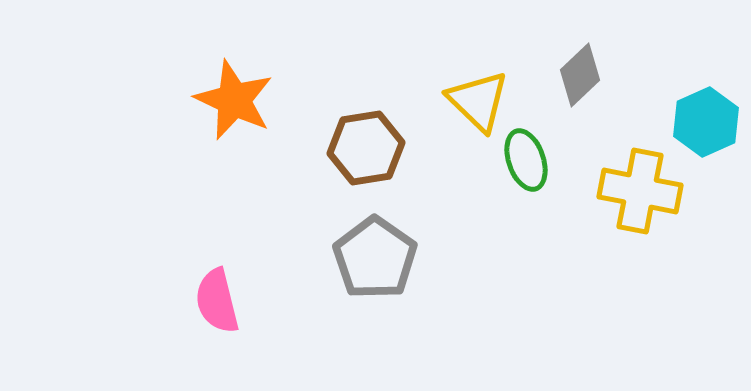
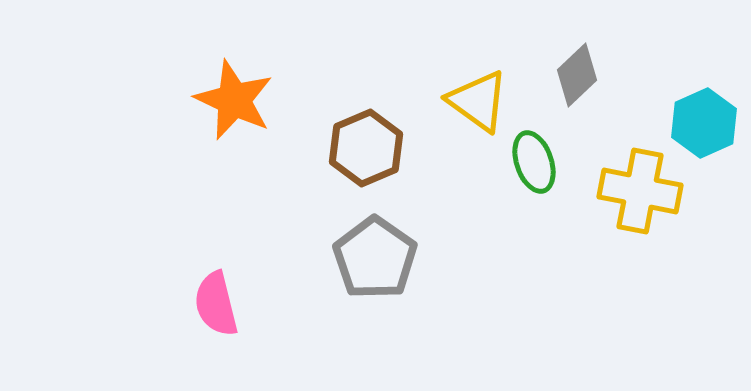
gray diamond: moved 3 px left
yellow triangle: rotated 8 degrees counterclockwise
cyan hexagon: moved 2 px left, 1 px down
brown hexagon: rotated 14 degrees counterclockwise
green ellipse: moved 8 px right, 2 px down
pink semicircle: moved 1 px left, 3 px down
